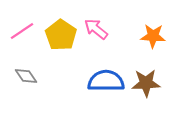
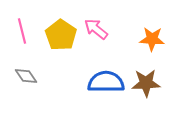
pink line: rotated 70 degrees counterclockwise
orange star: moved 1 px left, 3 px down
blue semicircle: moved 1 px down
